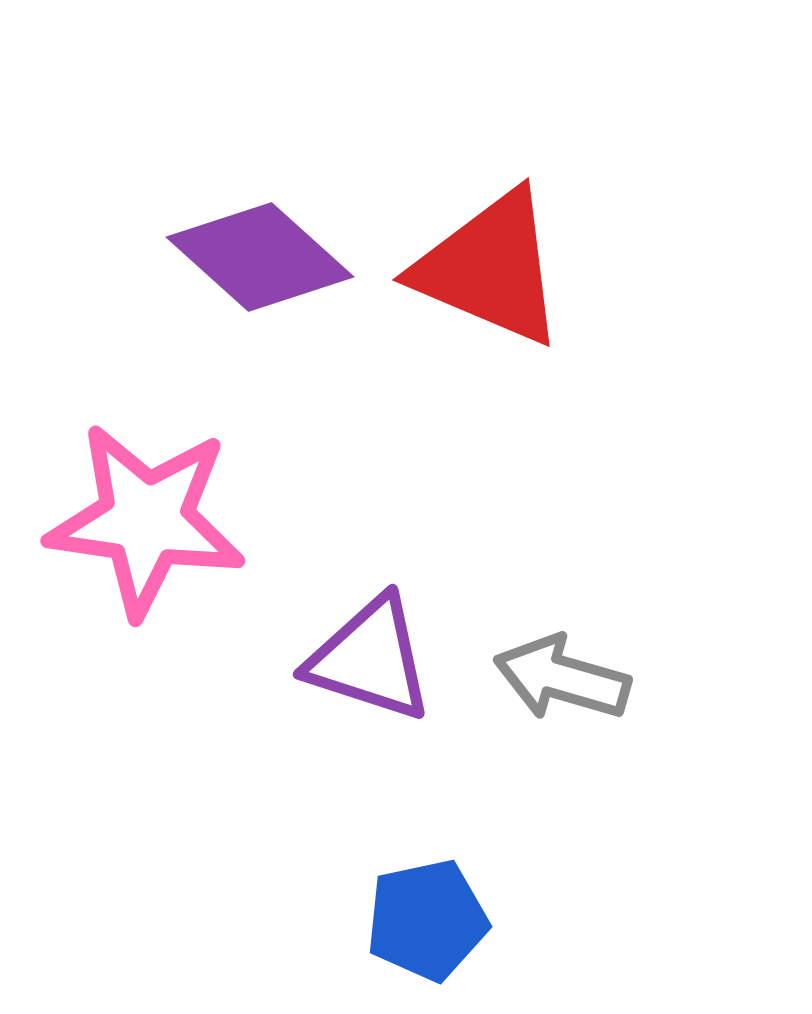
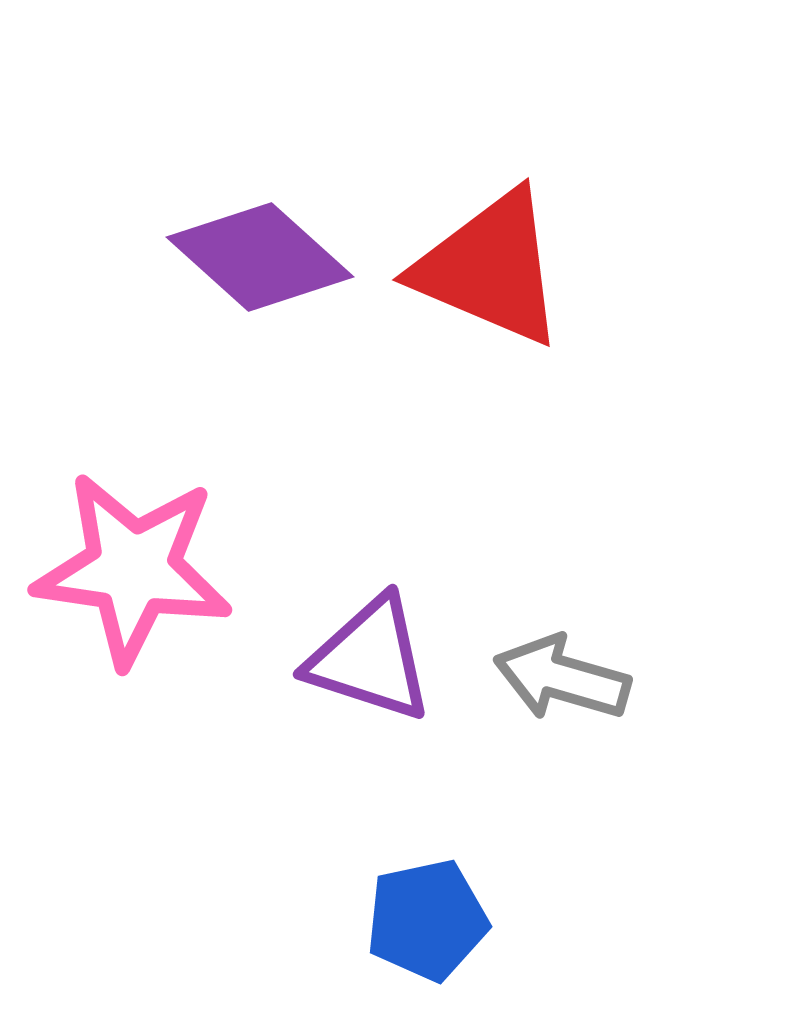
pink star: moved 13 px left, 49 px down
